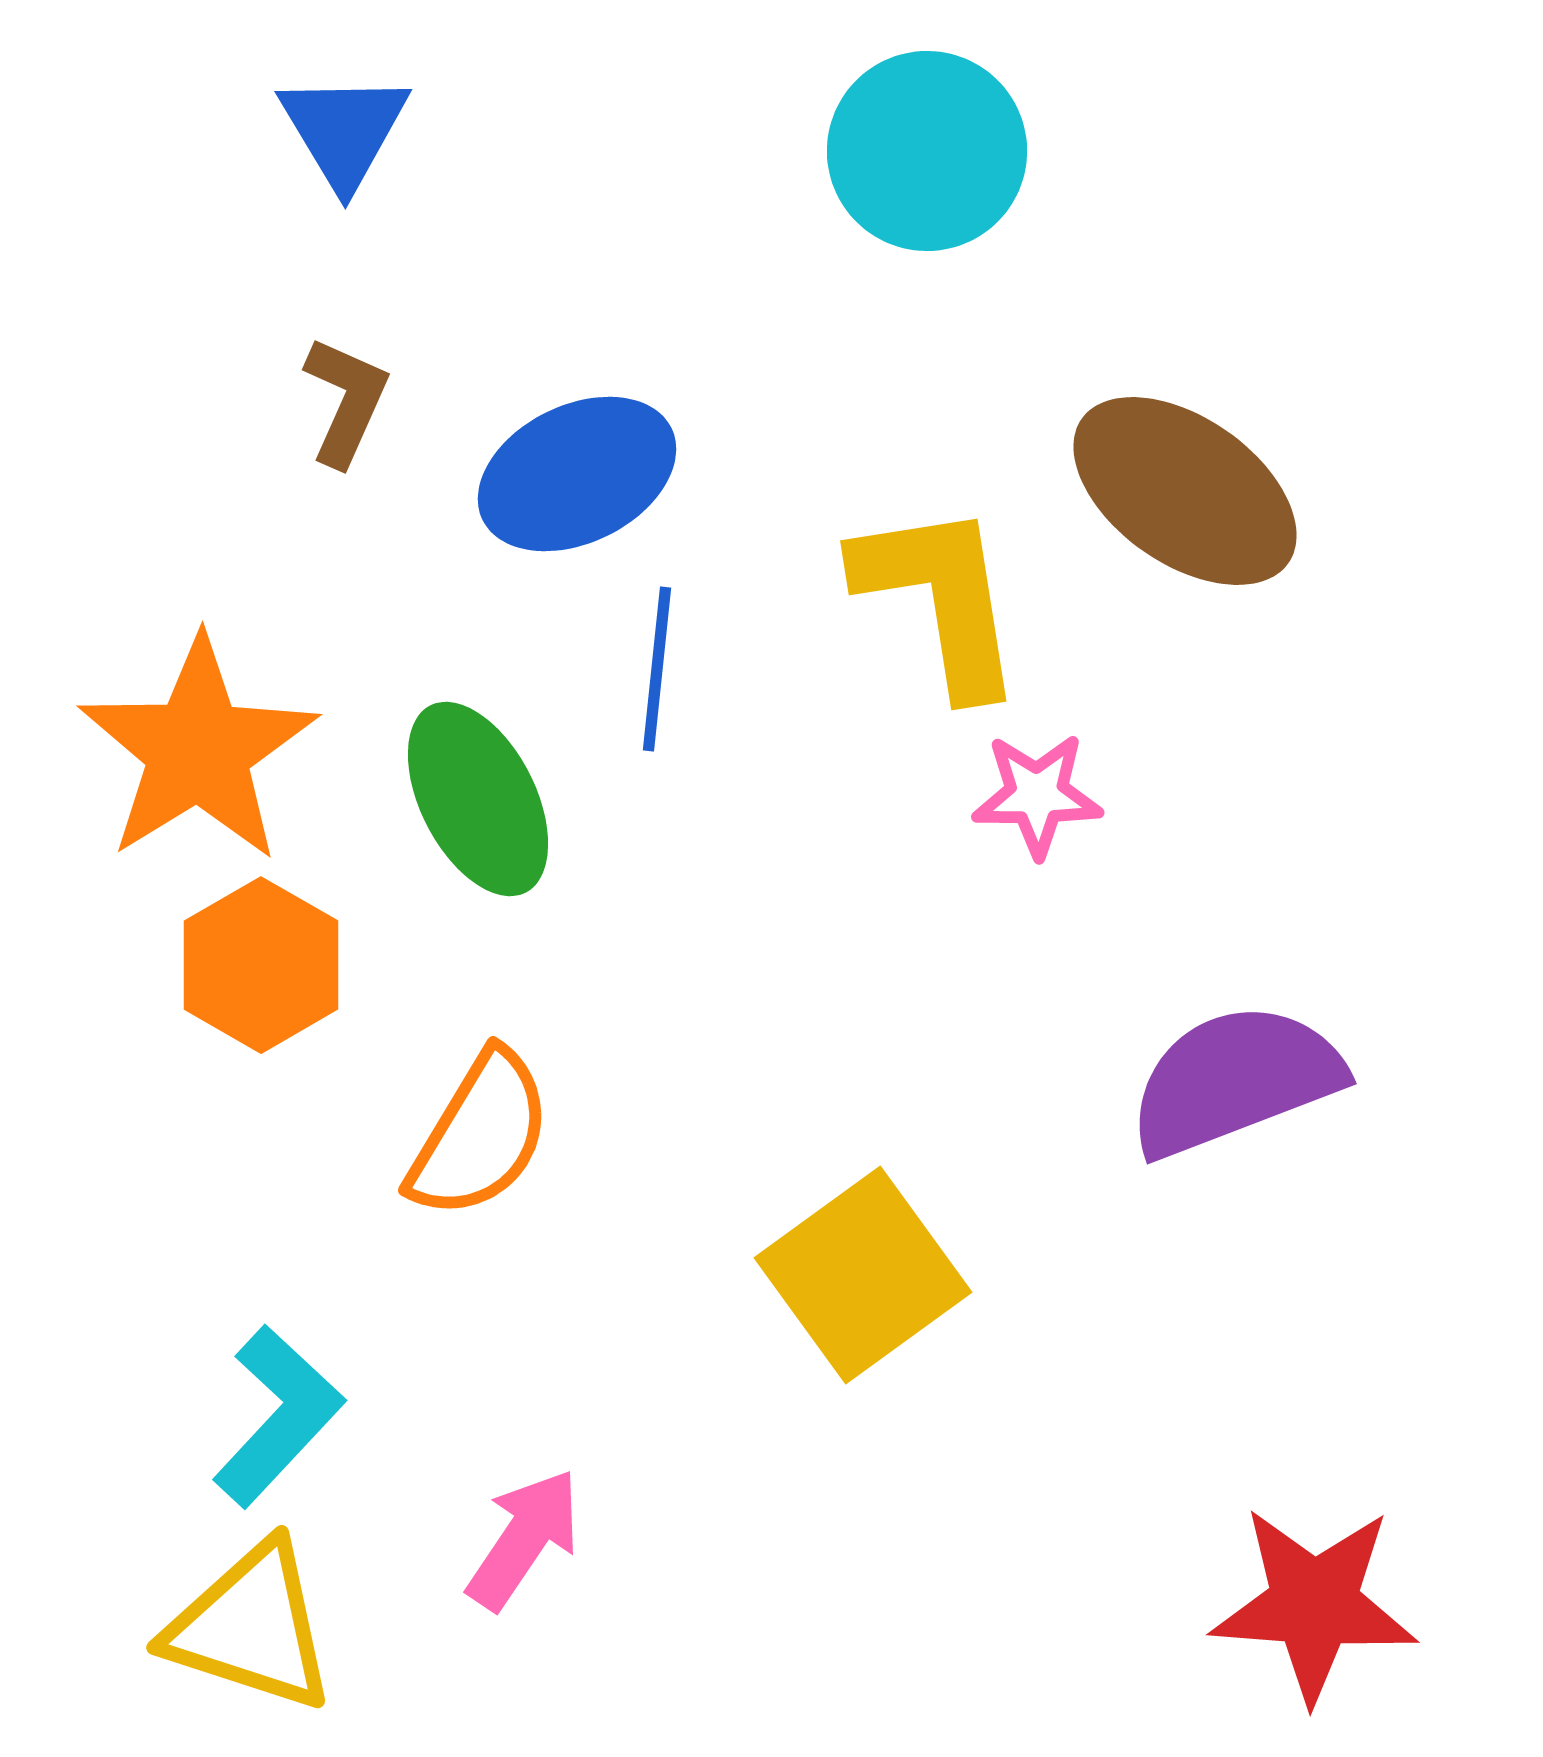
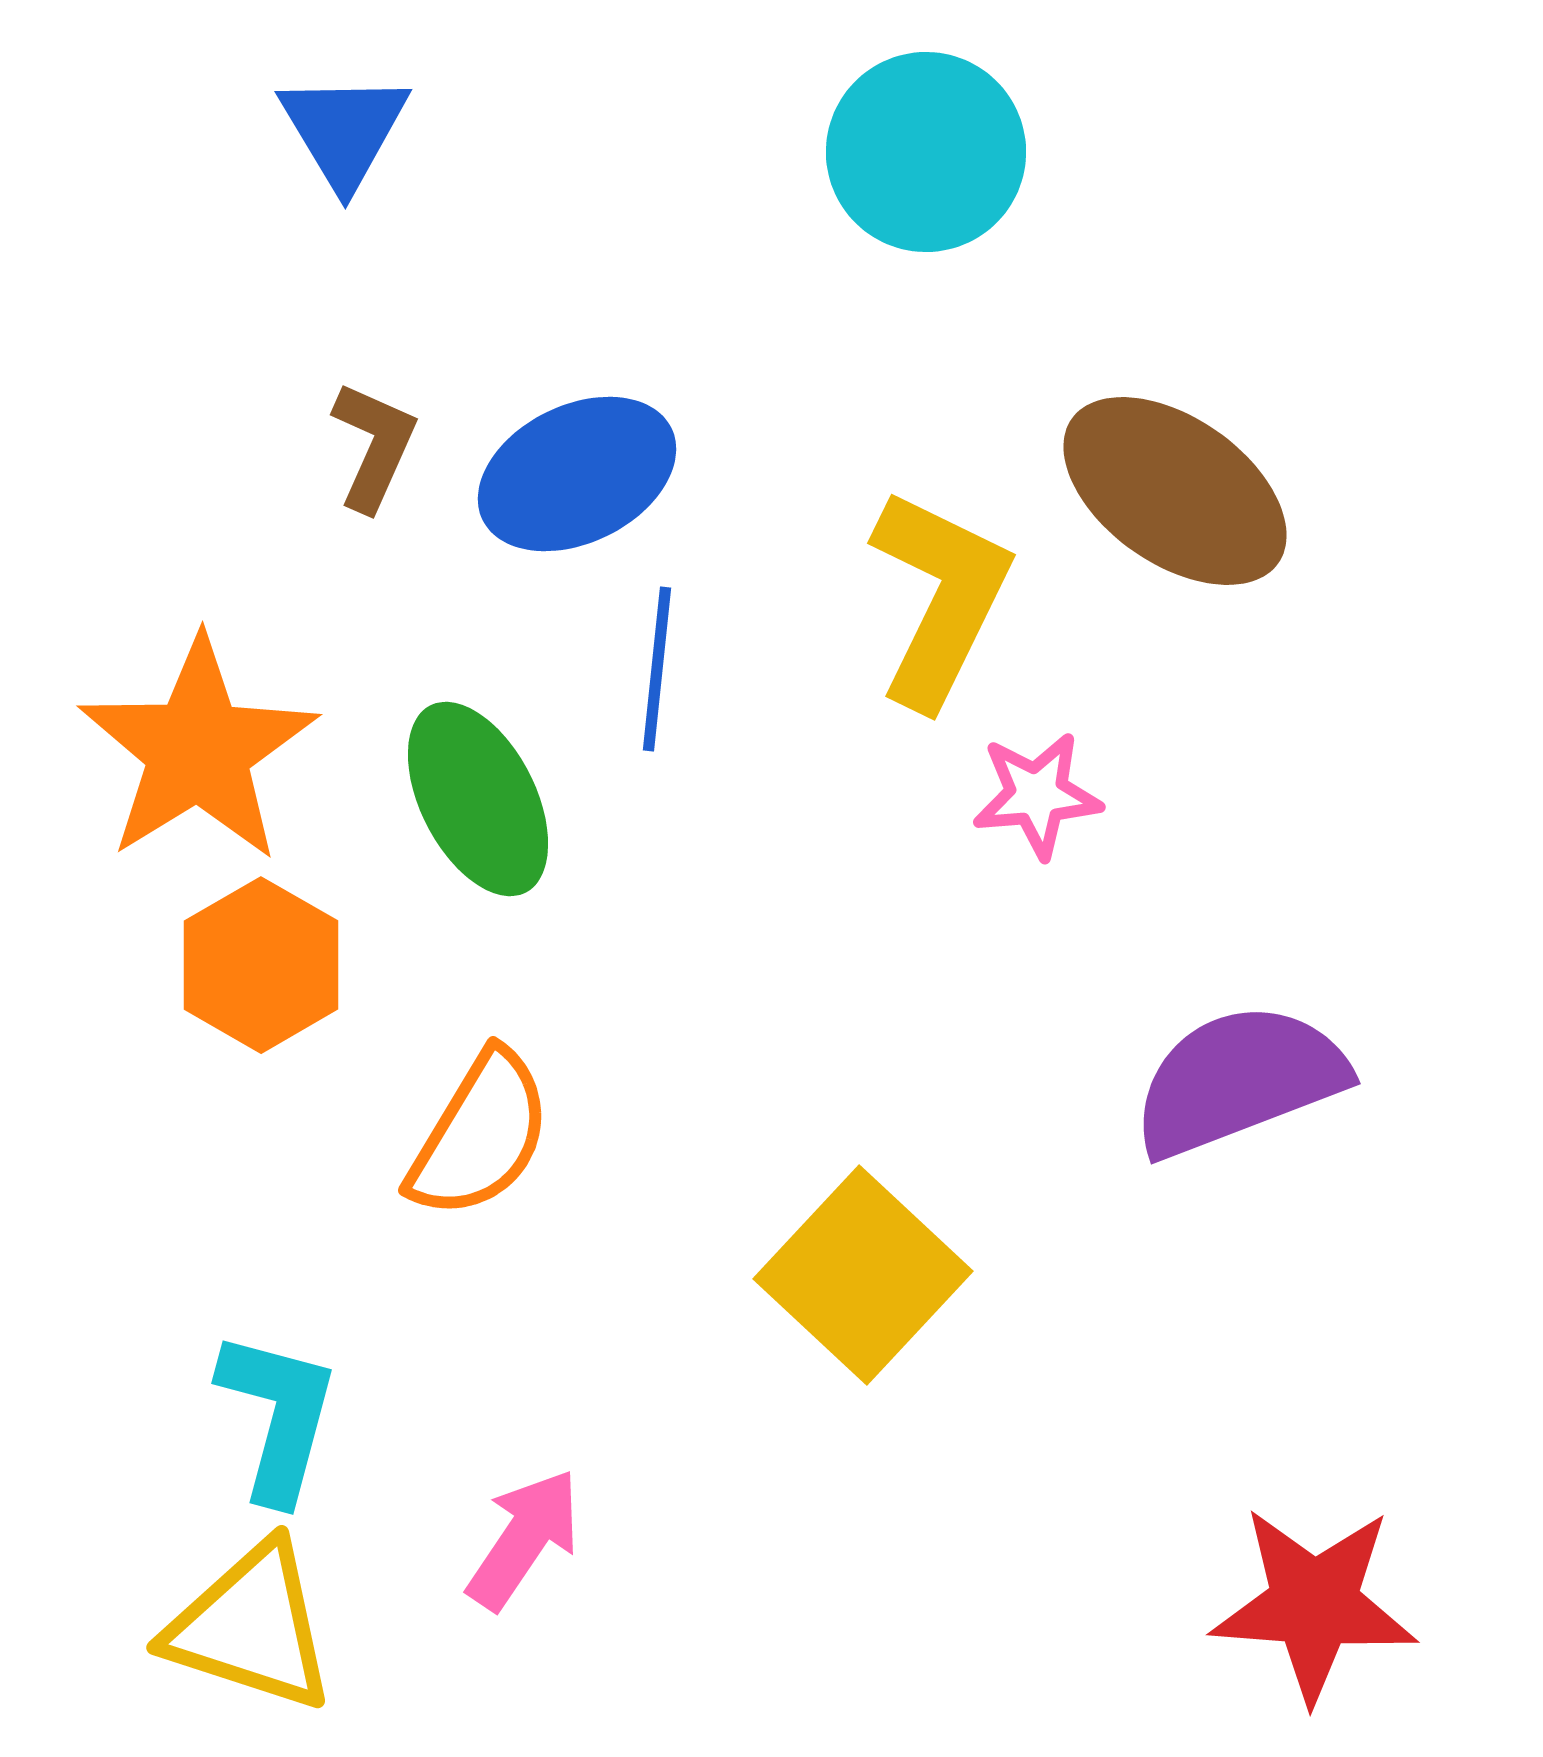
cyan circle: moved 1 px left, 1 px down
brown L-shape: moved 28 px right, 45 px down
brown ellipse: moved 10 px left
yellow L-shape: rotated 35 degrees clockwise
pink star: rotated 5 degrees counterclockwise
purple semicircle: moved 4 px right
yellow square: rotated 11 degrees counterclockwise
cyan L-shape: rotated 28 degrees counterclockwise
